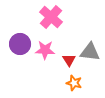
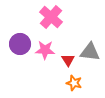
red triangle: moved 1 px left
